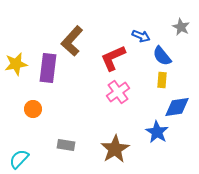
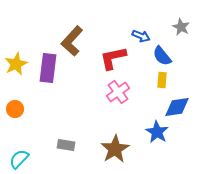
red L-shape: rotated 12 degrees clockwise
yellow star: rotated 15 degrees counterclockwise
orange circle: moved 18 px left
